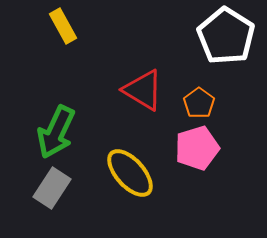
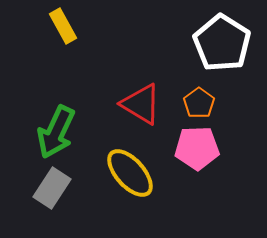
white pentagon: moved 4 px left, 7 px down
red triangle: moved 2 px left, 14 px down
pink pentagon: rotated 15 degrees clockwise
